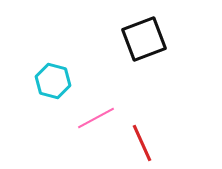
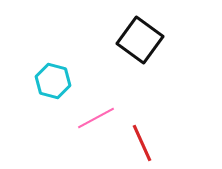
black square: moved 4 px left, 1 px down; rotated 33 degrees counterclockwise
